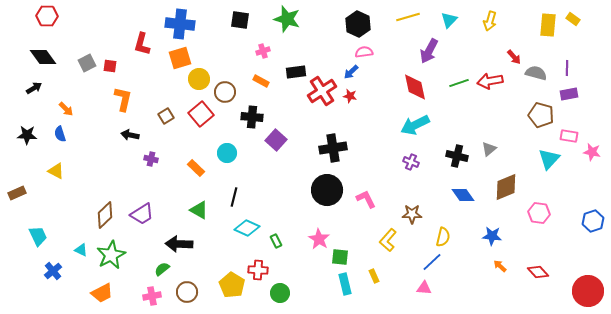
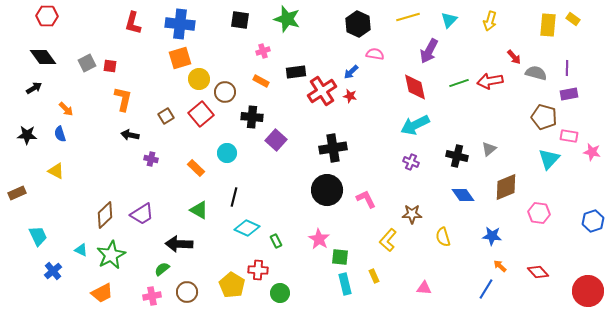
red L-shape at (142, 44): moved 9 px left, 21 px up
pink semicircle at (364, 52): moved 11 px right, 2 px down; rotated 18 degrees clockwise
brown pentagon at (541, 115): moved 3 px right, 2 px down
yellow semicircle at (443, 237): rotated 150 degrees clockwise
blue line at (432, 262): moved 54 px right, 27 px down; rotated 15 degrees counterclockwise
